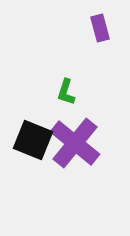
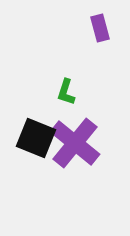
black square: moved 3 px right, 2 px up
